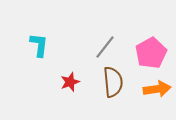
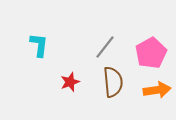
orange arrow: moved 1 px down
